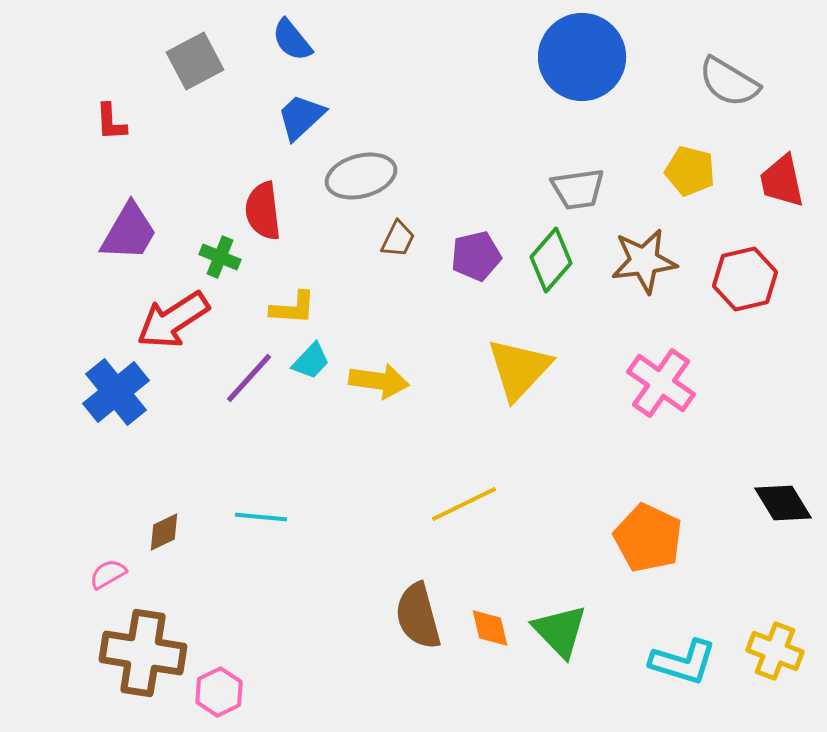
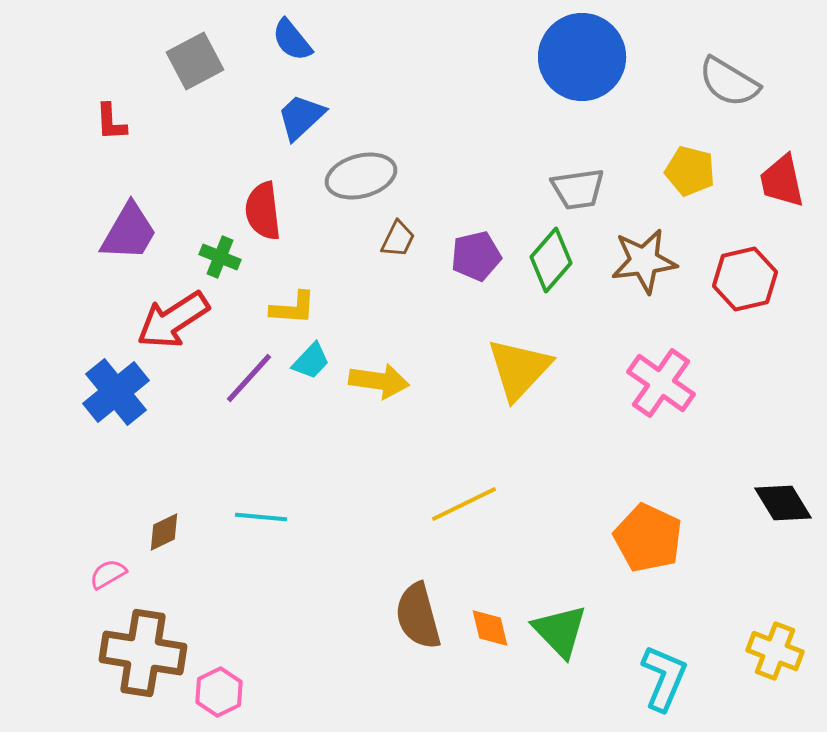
cyan L-shape: moved 19 px left, 16 px down; rotated 84 degrees counterclockwise
